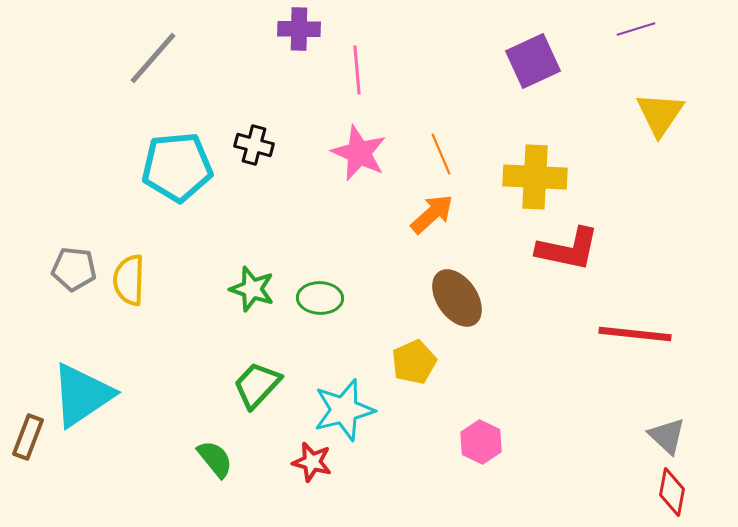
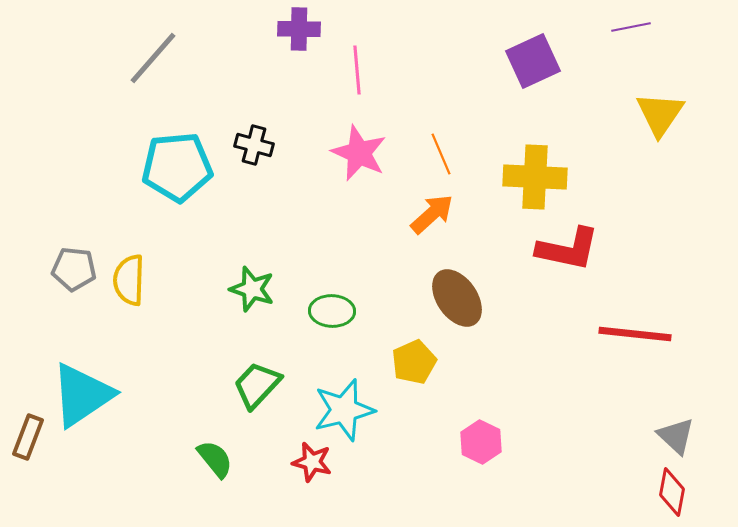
purple line: moved 5 px left, 2 px up; rotated 6 degrees clockwise
green ellipse: moved 12 px right, 13 px down
gray triangle: moved 9 px right
